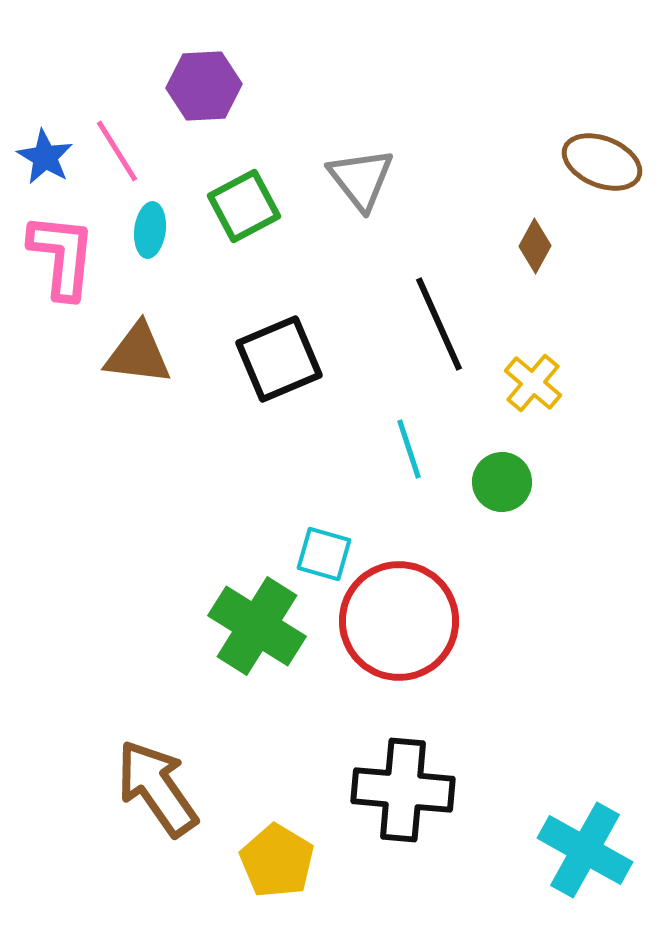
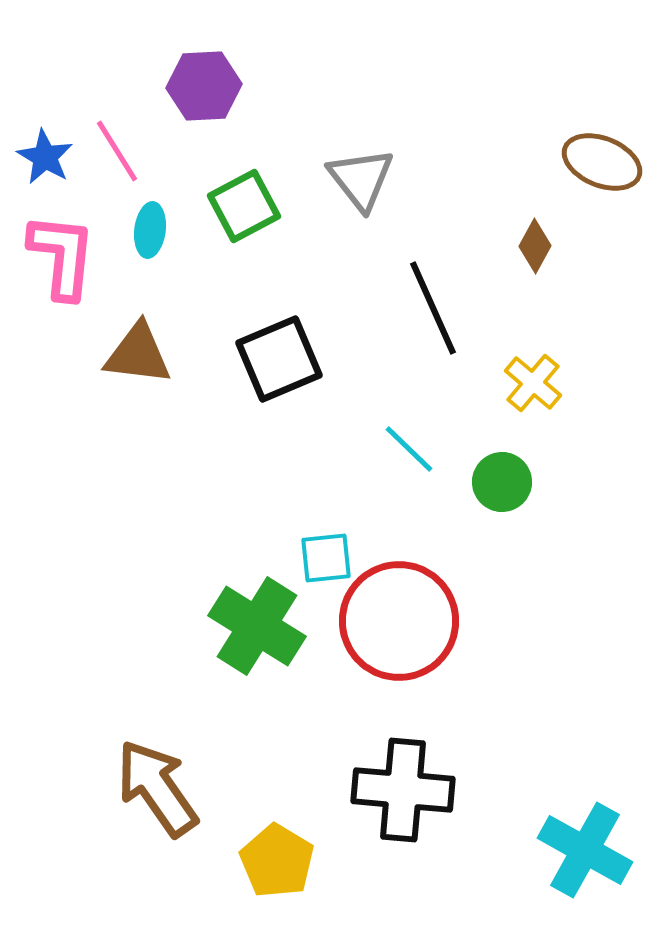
black line: moved 6 px left, 16 px up
cyan line: rotated 28 degrees counterclockwise
cyan square: moved 2 px right, 4 px down; rotated 22 degrees counterclockwise
